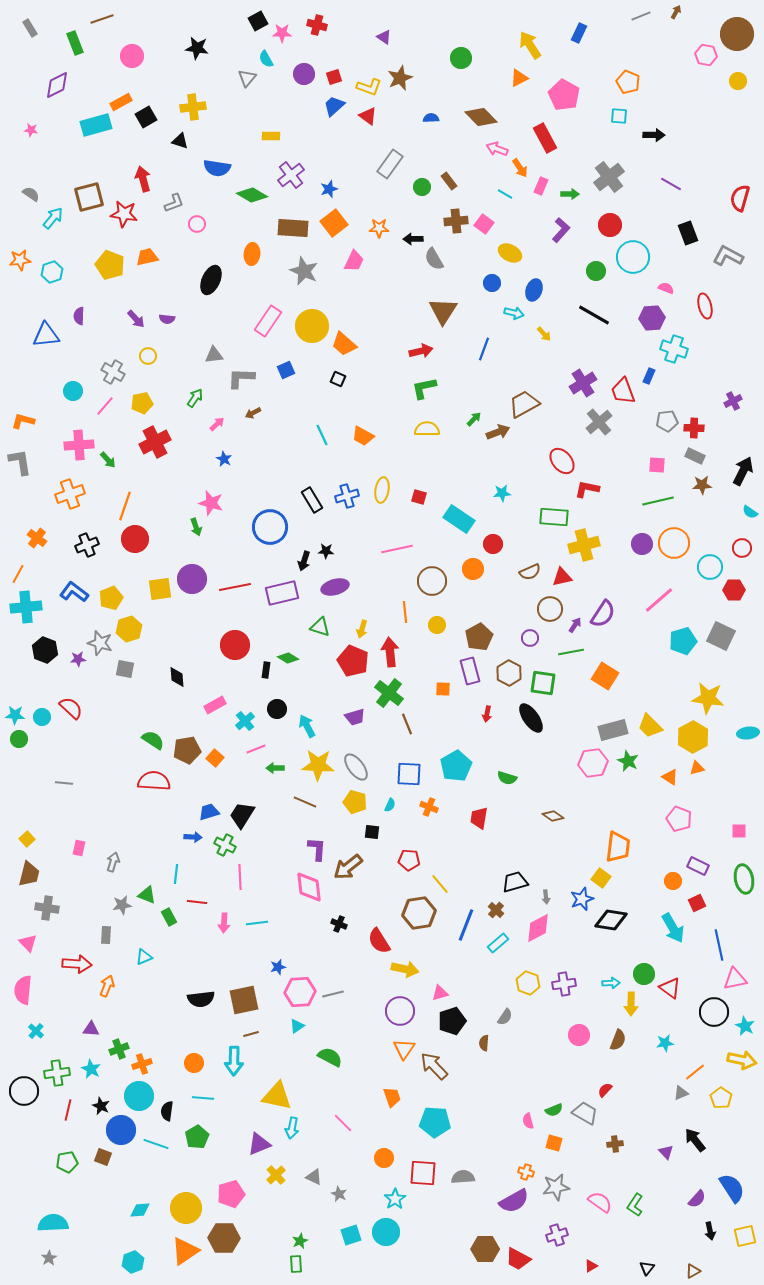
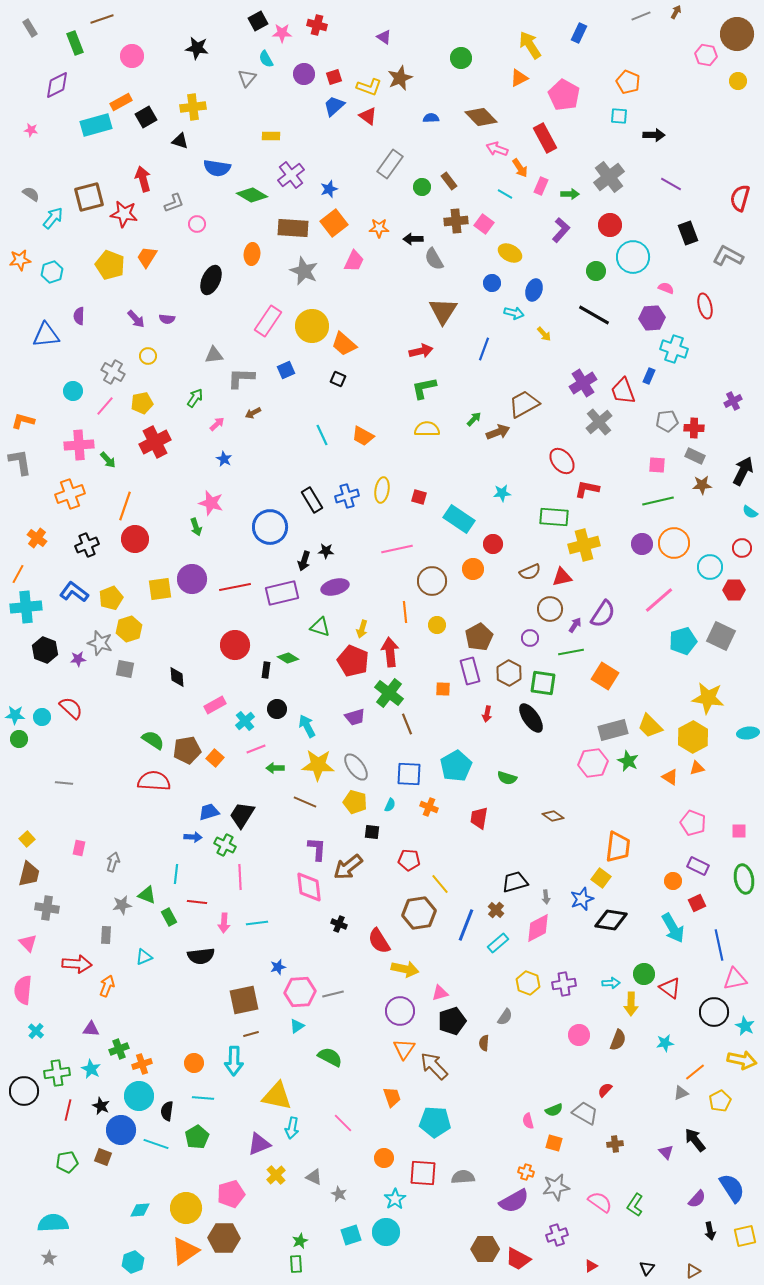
orange trapezoid at (147, 257): rotated 45 degrees counterclockwise
pink pentagon at (679, 819): moved 14 px right, 4 px down
black semicircle at (201, 999): moved 43 px up
yellow pentagon at (721, 1098): moved 1 px left, 3 px down; rotated 10 degrees clockwise
